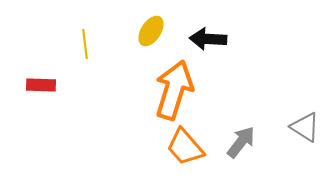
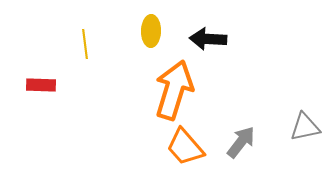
yellow ellipse: rotated 32 degrees counterclockwise
gray triangle: rotated 44 degrees counterclockwise
